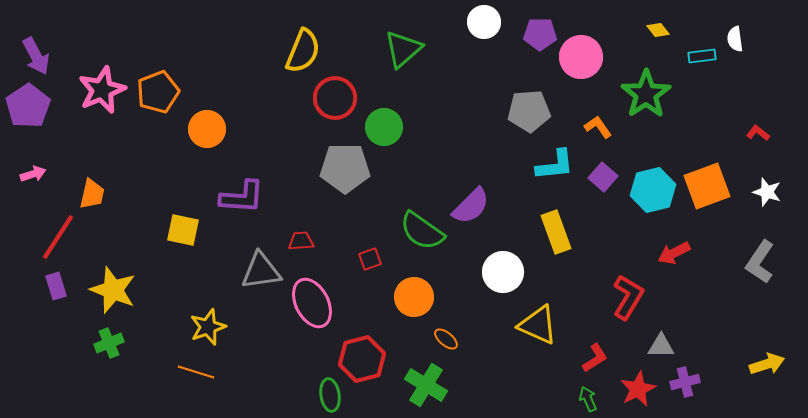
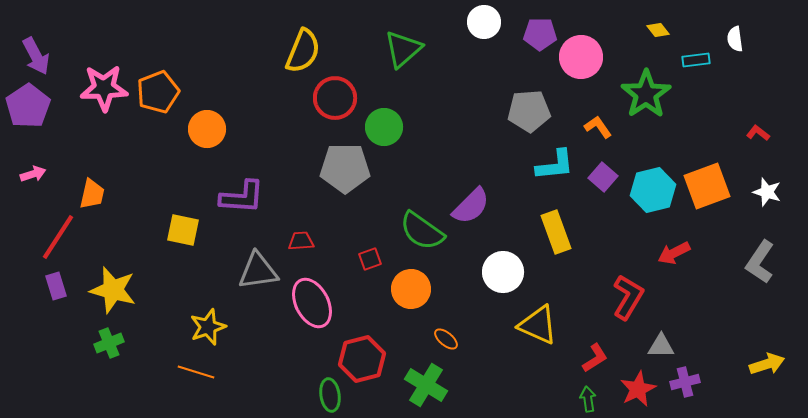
cyan rectangle at (702, 56): moved 6 px left, 4 px down
pink star at (102, 90): moved 2 px right, 2 px up; rotated 21 degrees clockwise
gray triangle at (261, 271): moved 3 px left
yellow star at (113, 290): rotated 6 degrees counterclockwise
orange circle at (414, 297): moved 3 px left, 8 px up
green arrow at (588, 399): rotated 15 degrees clockwise
